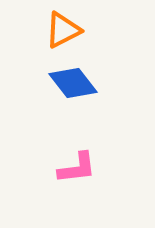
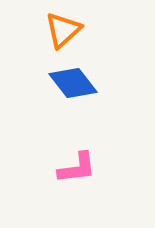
orange triangle: rotated 15 degrees counterclockwise
